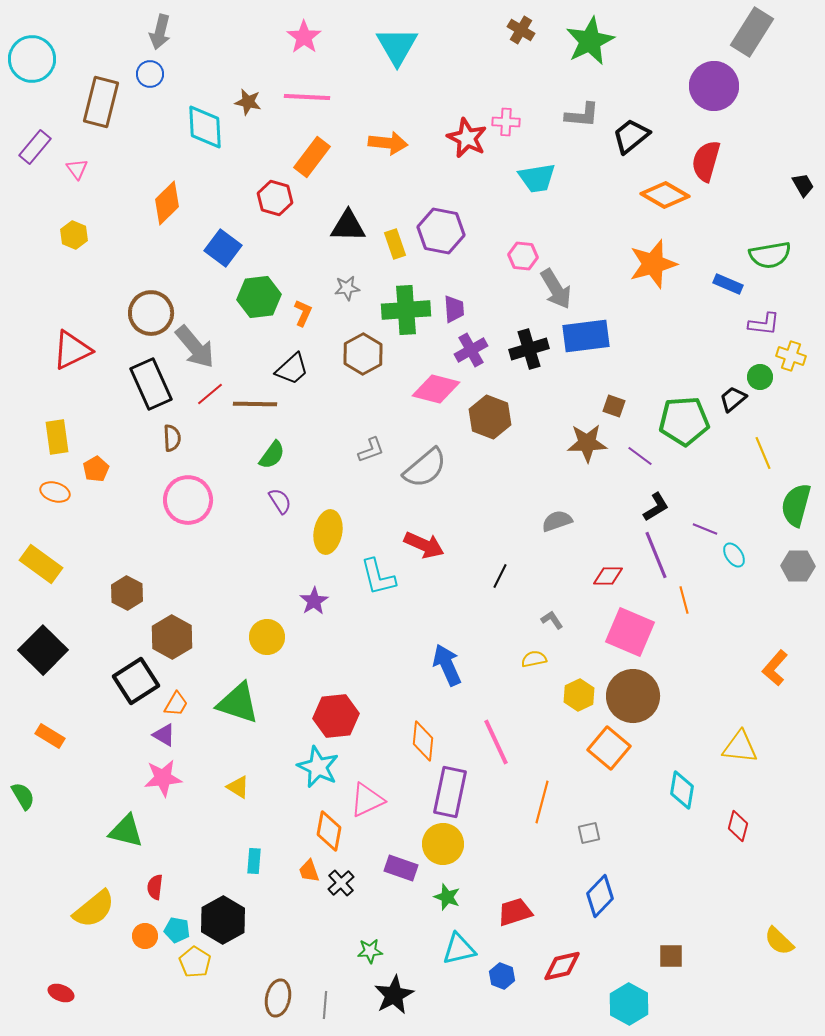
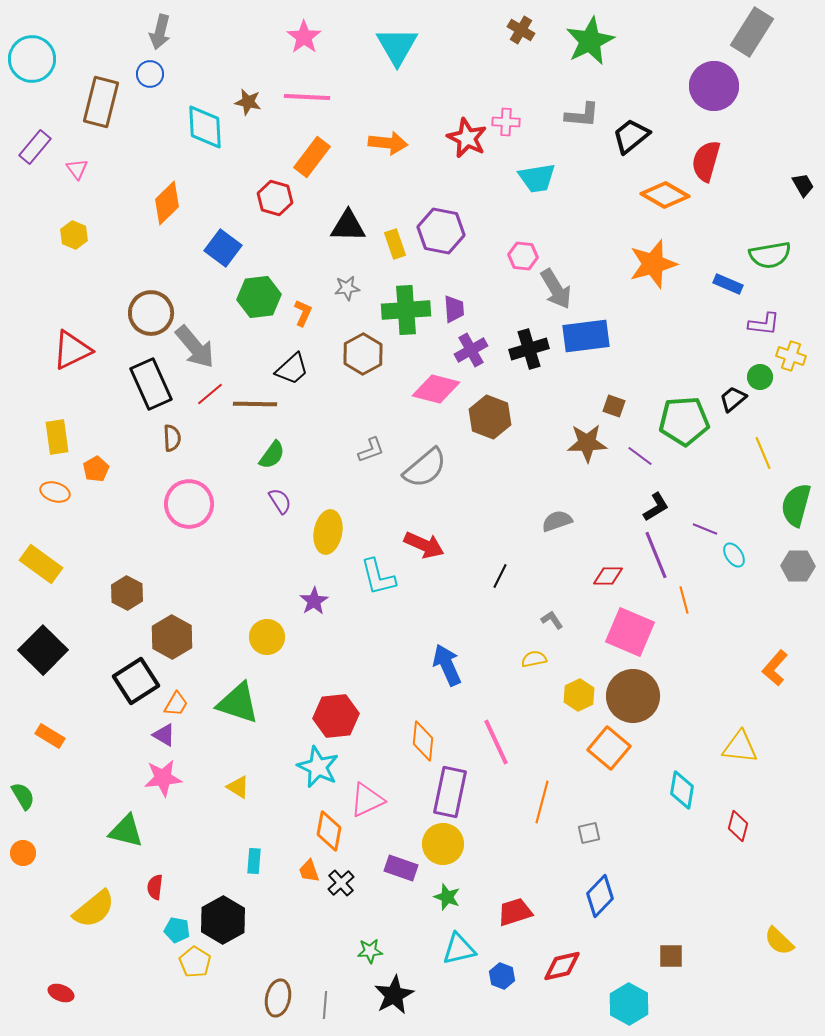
pink circle at (188, 500): moved 1 px right, 4 px down
orange circle at (145, 936): moved 122 px left, 83 px up
